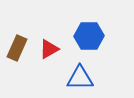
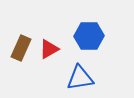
brown rectangle: moved 4 px right
blue triangle: rotated 8 degrees counterclockwise
